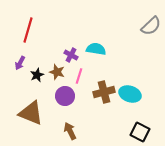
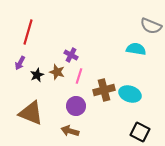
gray semicircle: rotated 65 degrees clockwise
red line: moved 2 px down
cyan semicircle: moved 40 px right
brown cross: moved 2 px up
purple circle: moved 11 px right, 10 px down
brown arrow: rotated 48 degrees counterclockwise
